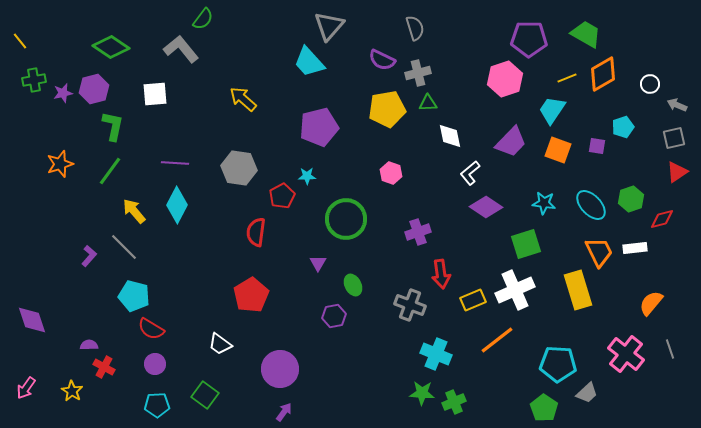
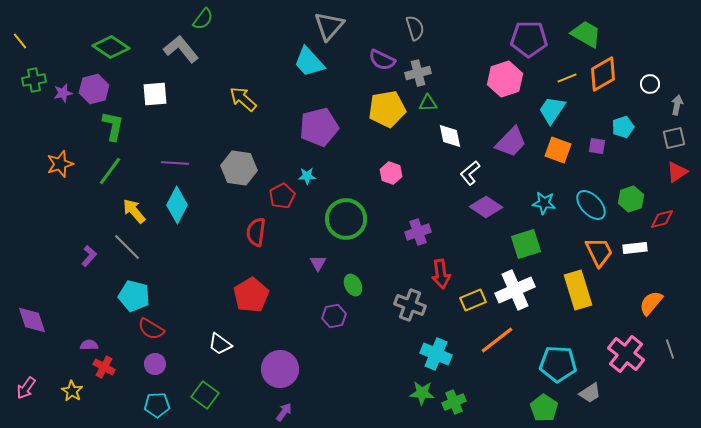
gray arrow at (677, 105): rotated 78 degrees clockwise
gray line at (124, 247): moved 3 px right
gray trapezoid at (587, 393): moved 3 px right; rotated 10 degrees clockwise
